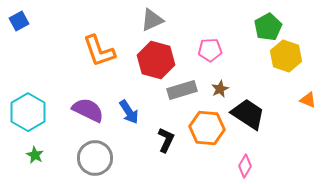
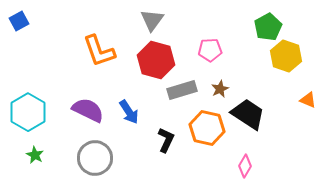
gray triangle: rotated 30 degrees counterclockwise
orange hexagon: rotated 8 degrees clockwise
